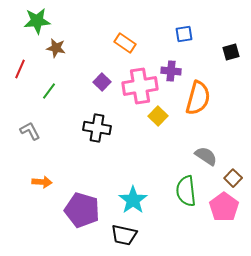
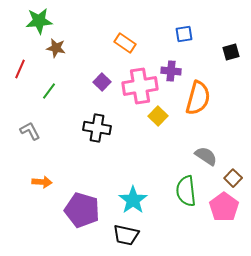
green star: moved 2 px right
black trapezoid: moved 2 px right
